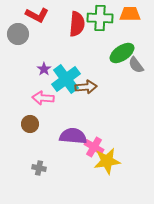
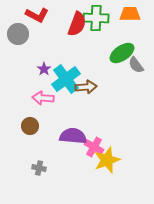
green cross: moved 4 px left
red semicircle: rotated 15 degrees clockwise
brown circle: moved 2 px down
yellow star: moved 1 px up; rotated 12 degrees counterclockwise
